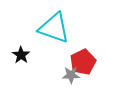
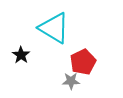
cyan triangle: rotated 12 degrees clockwise
gray star: moved 6 px down
